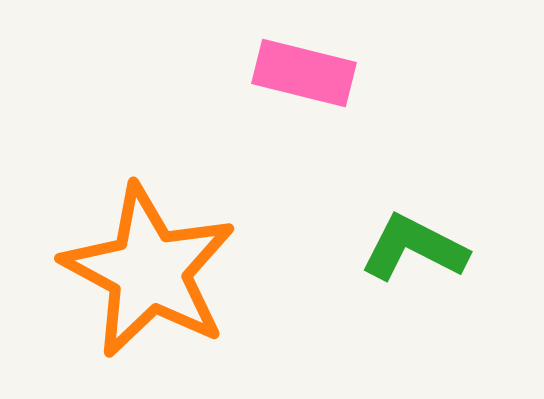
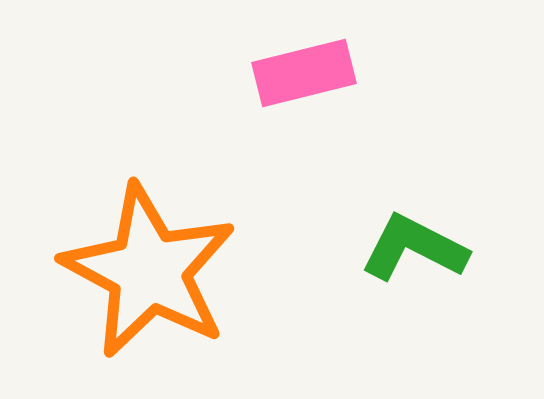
pink rectangle: rotated 28 degrees counterclockwise
